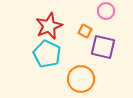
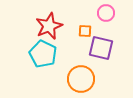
pink circle: moved 2 px down
orange square: rotated 24 degrees counterclockwise
purple square: moved 2 px left, 1 px down
cyan pentagon: moved 4 px left
